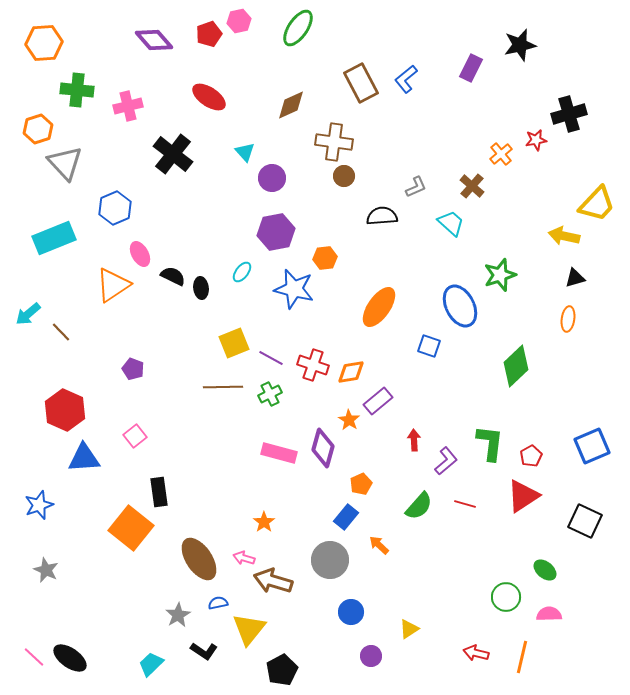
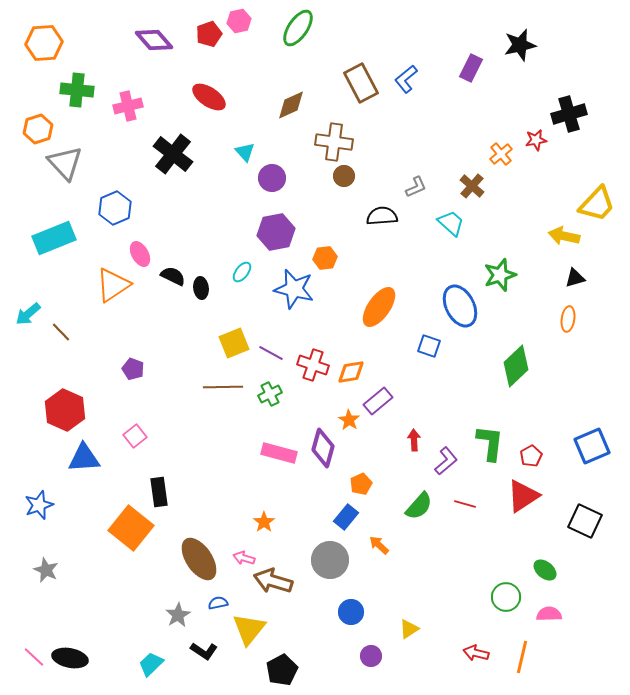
purple line at (271, 358): moved 5 px up
black ellipse at (70, 658): rotated 24 degrees counterclockwise
